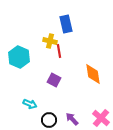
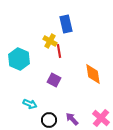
yellow cross: rotated 16 degrees clockwise
cyan hexagon: moved 2 px down
